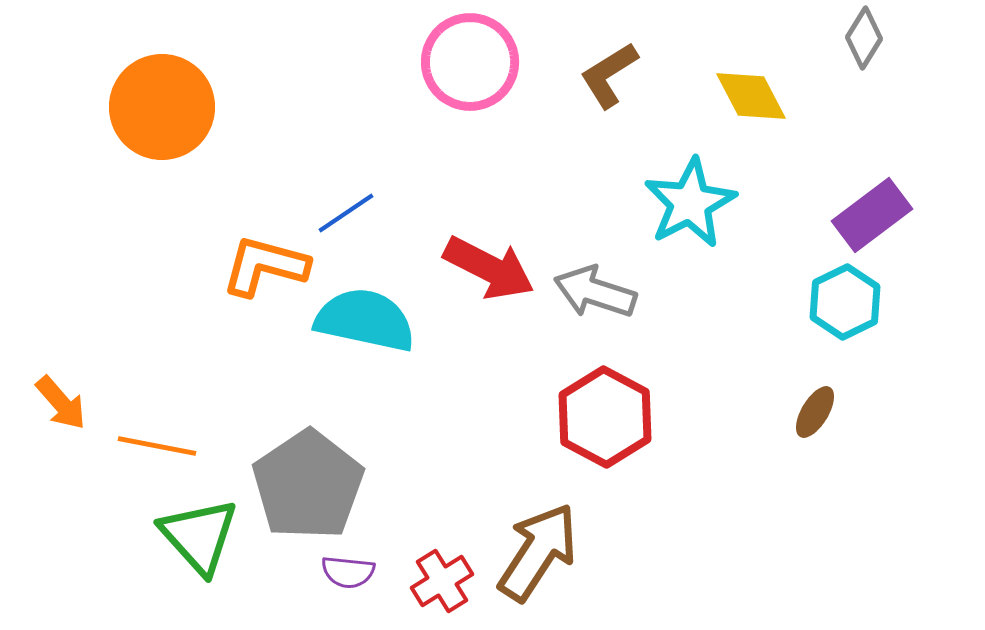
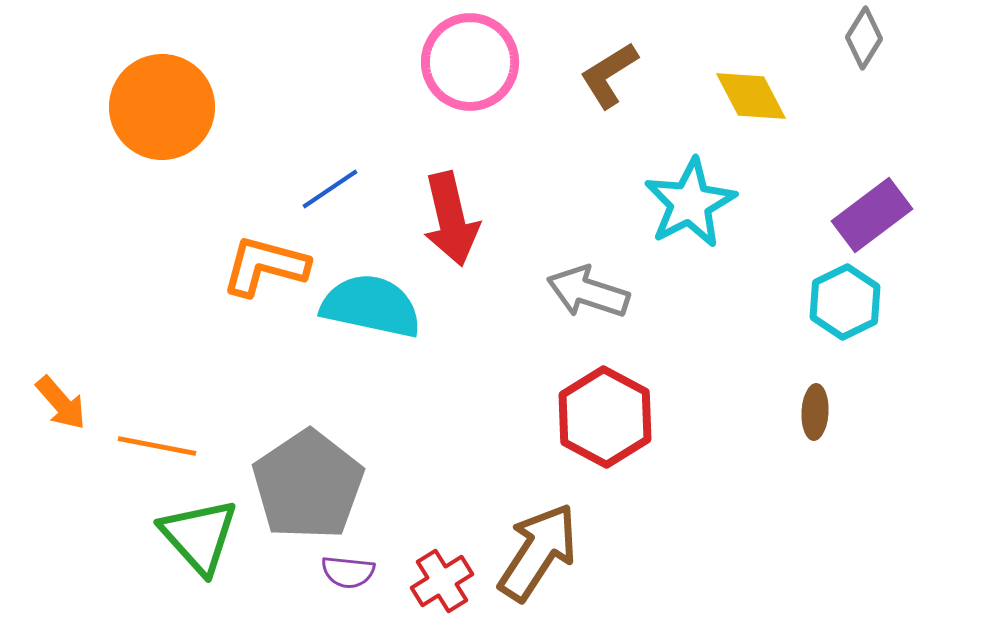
blue line: moved 16 px left, 24 px up
red arrow: moved 38 px left, 49 px up; rotated 50 degrees clockwise
gray arrow: moved 7 px left
cyan semicircle: moved 6 px right, 14 px up
brown ellipse: rotated 28 degrees counterclockwise
